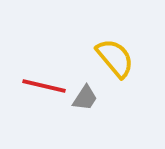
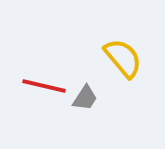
yellow semicircle: moved 8 px right
